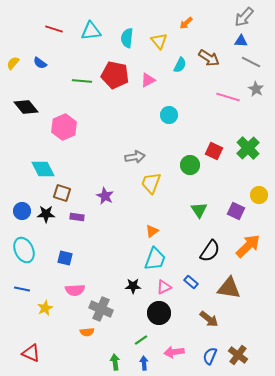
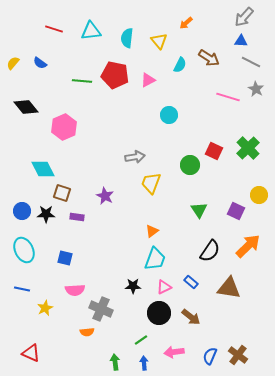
brown arrow at (209, 319): moved 18 px left, 2 px up
